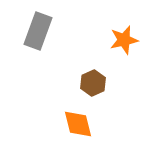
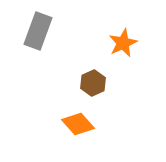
orange star: moved 1 px left, 3 px down; rotated 12 degrees counterclockwise
orange diamond: rotated 28 degrees counterclockwise
